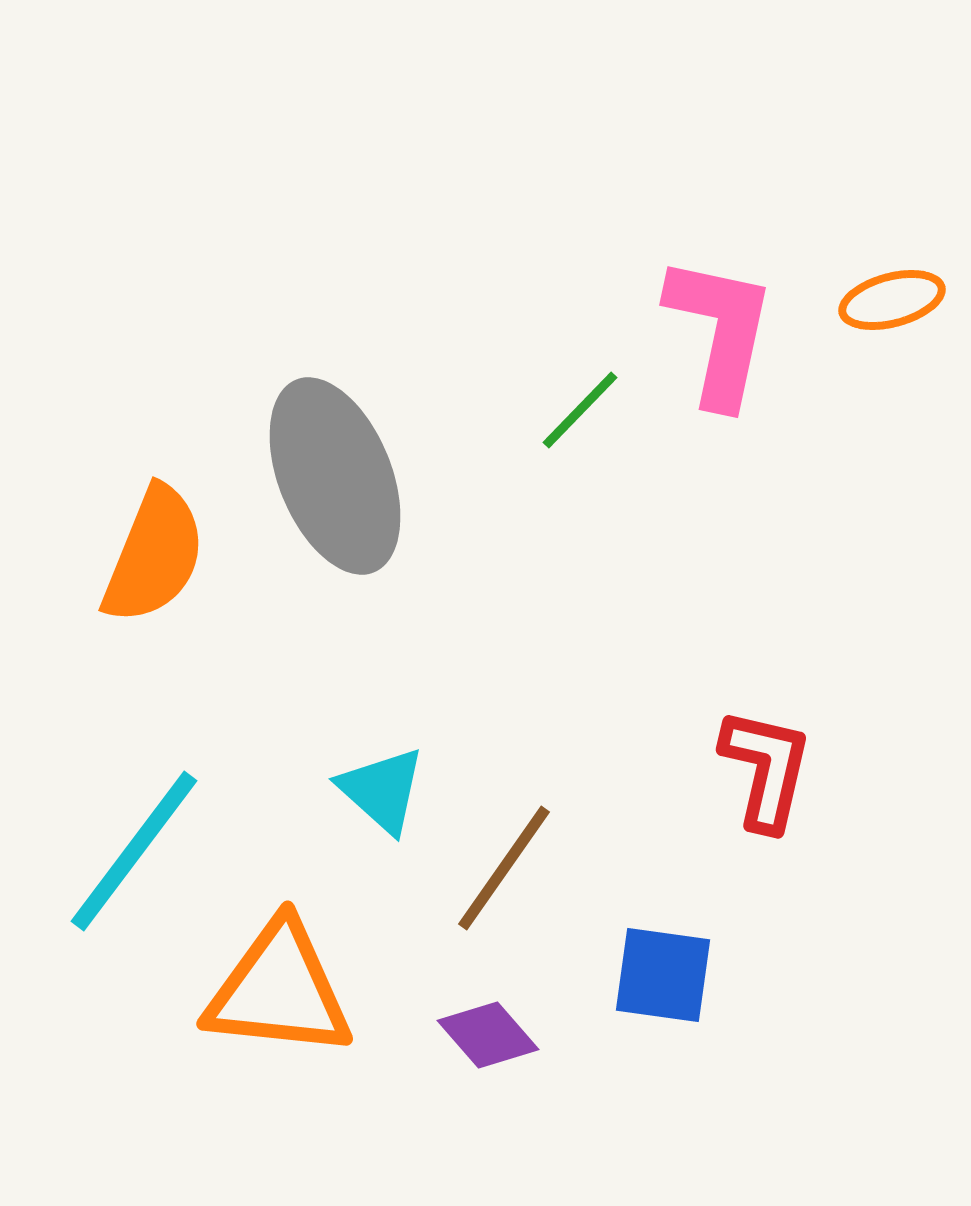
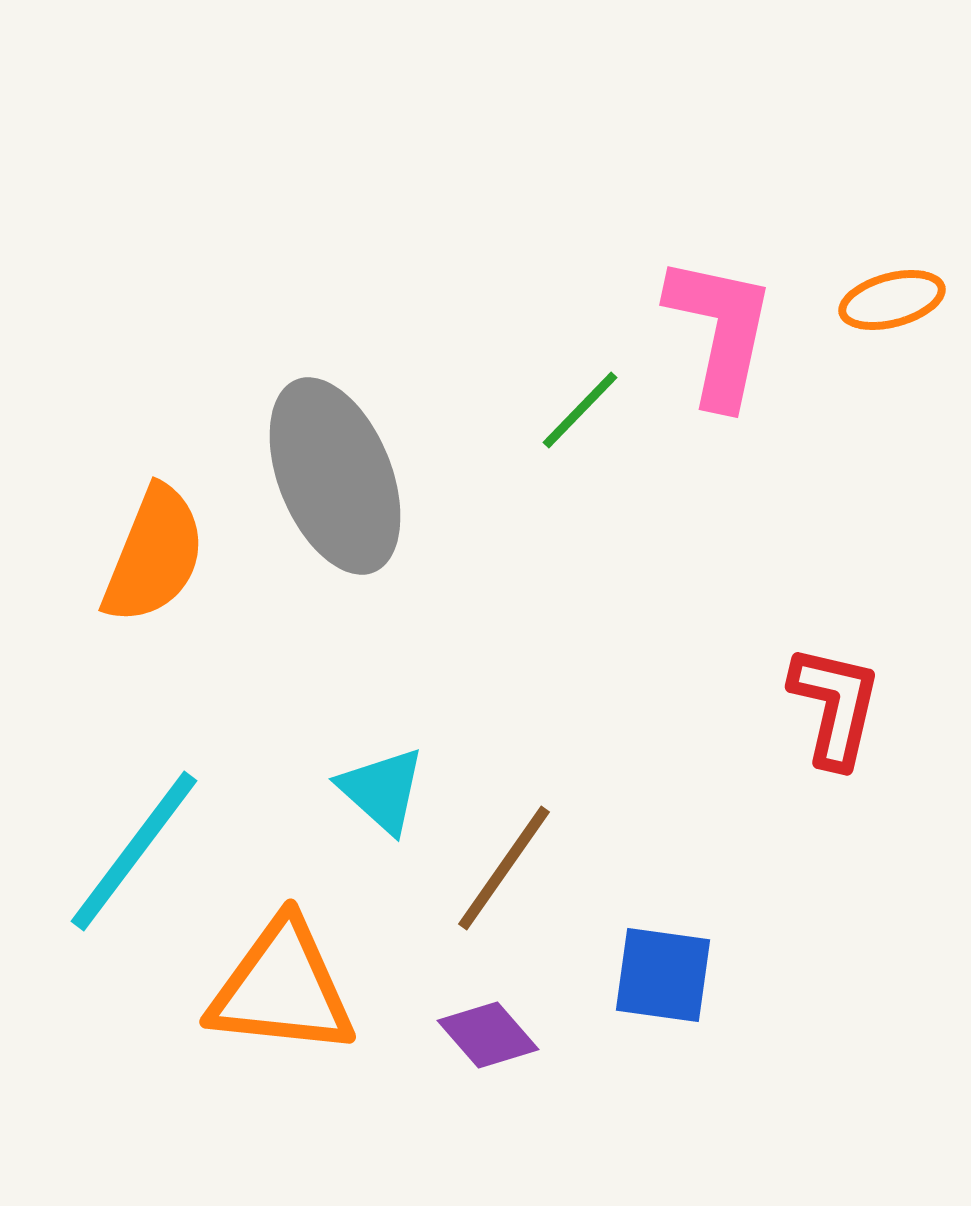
red L-shape: moved 69 px right, 63 px up
orange triangle: moved 3 px right, 2 px up
